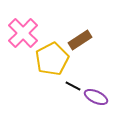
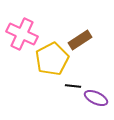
pink cross: moved 1 px left, 1 px down; rotated 20 degrees counterclockwise
black line: rotated 21 degrees counterclockwise
purple ellipse: moved 1 px down
